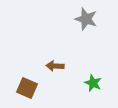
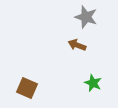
gray star: moved 2 px up
brown arrow: moved 22 px right, 21 px up; rotated 18 degrees clockwise
